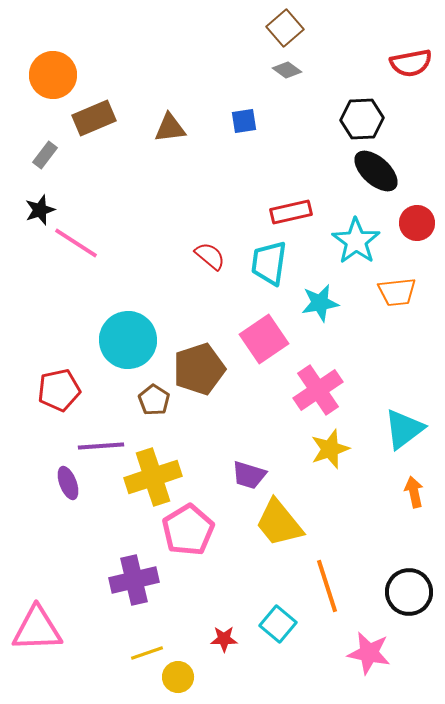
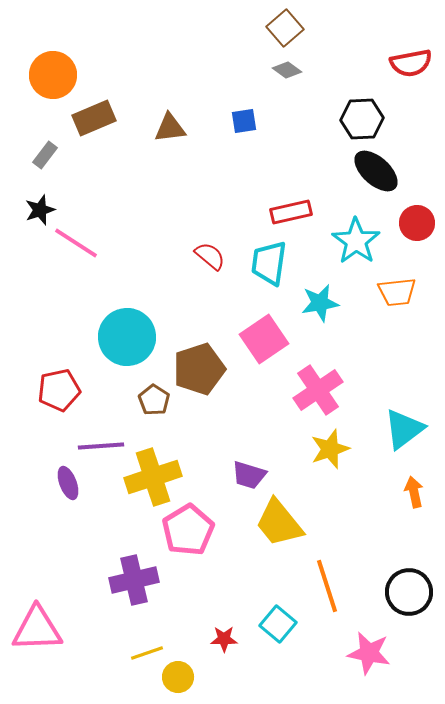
cyan circle at (128, 340): moved 1 px left, 3 px up
